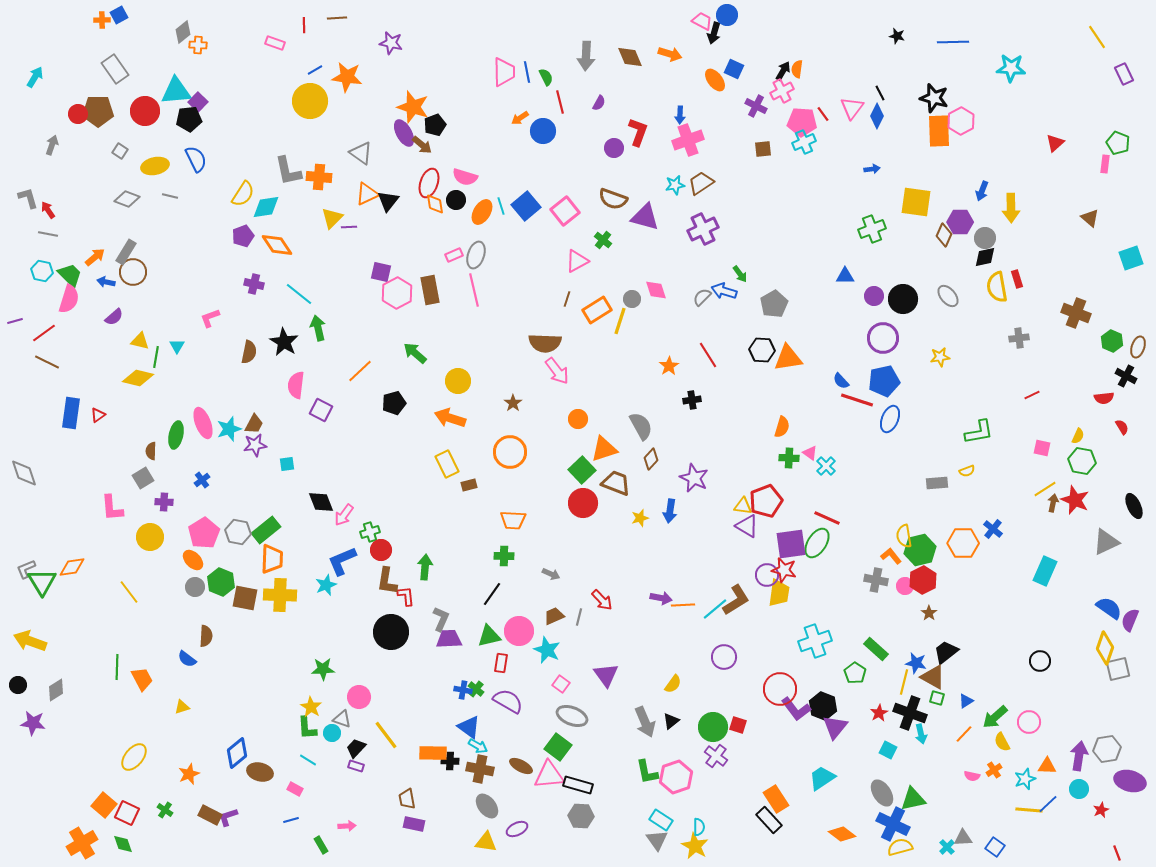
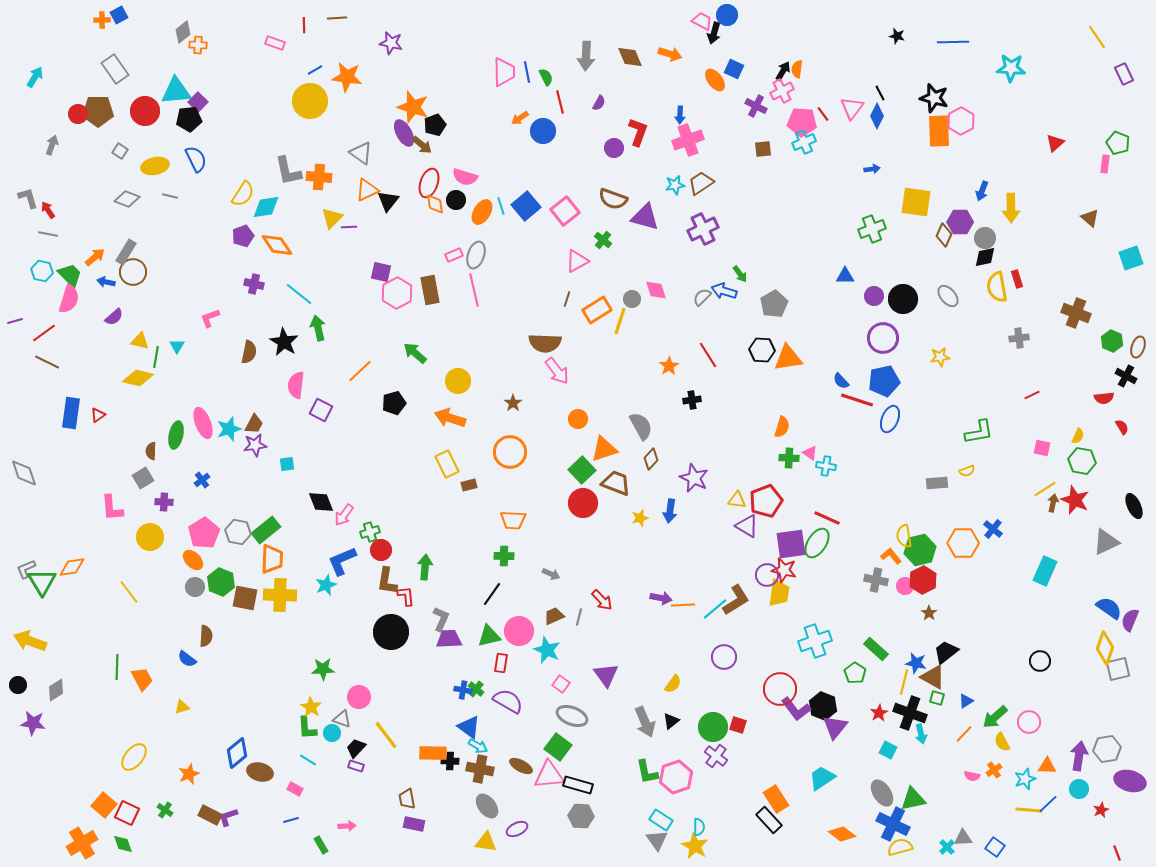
orange triangle at (367, 194): moved 4 px up
cyan cross at (826, 466): rotated 36 degrees counterclockwise
yellow triangle at (743, 506): moved 6 px left, 6 px up
